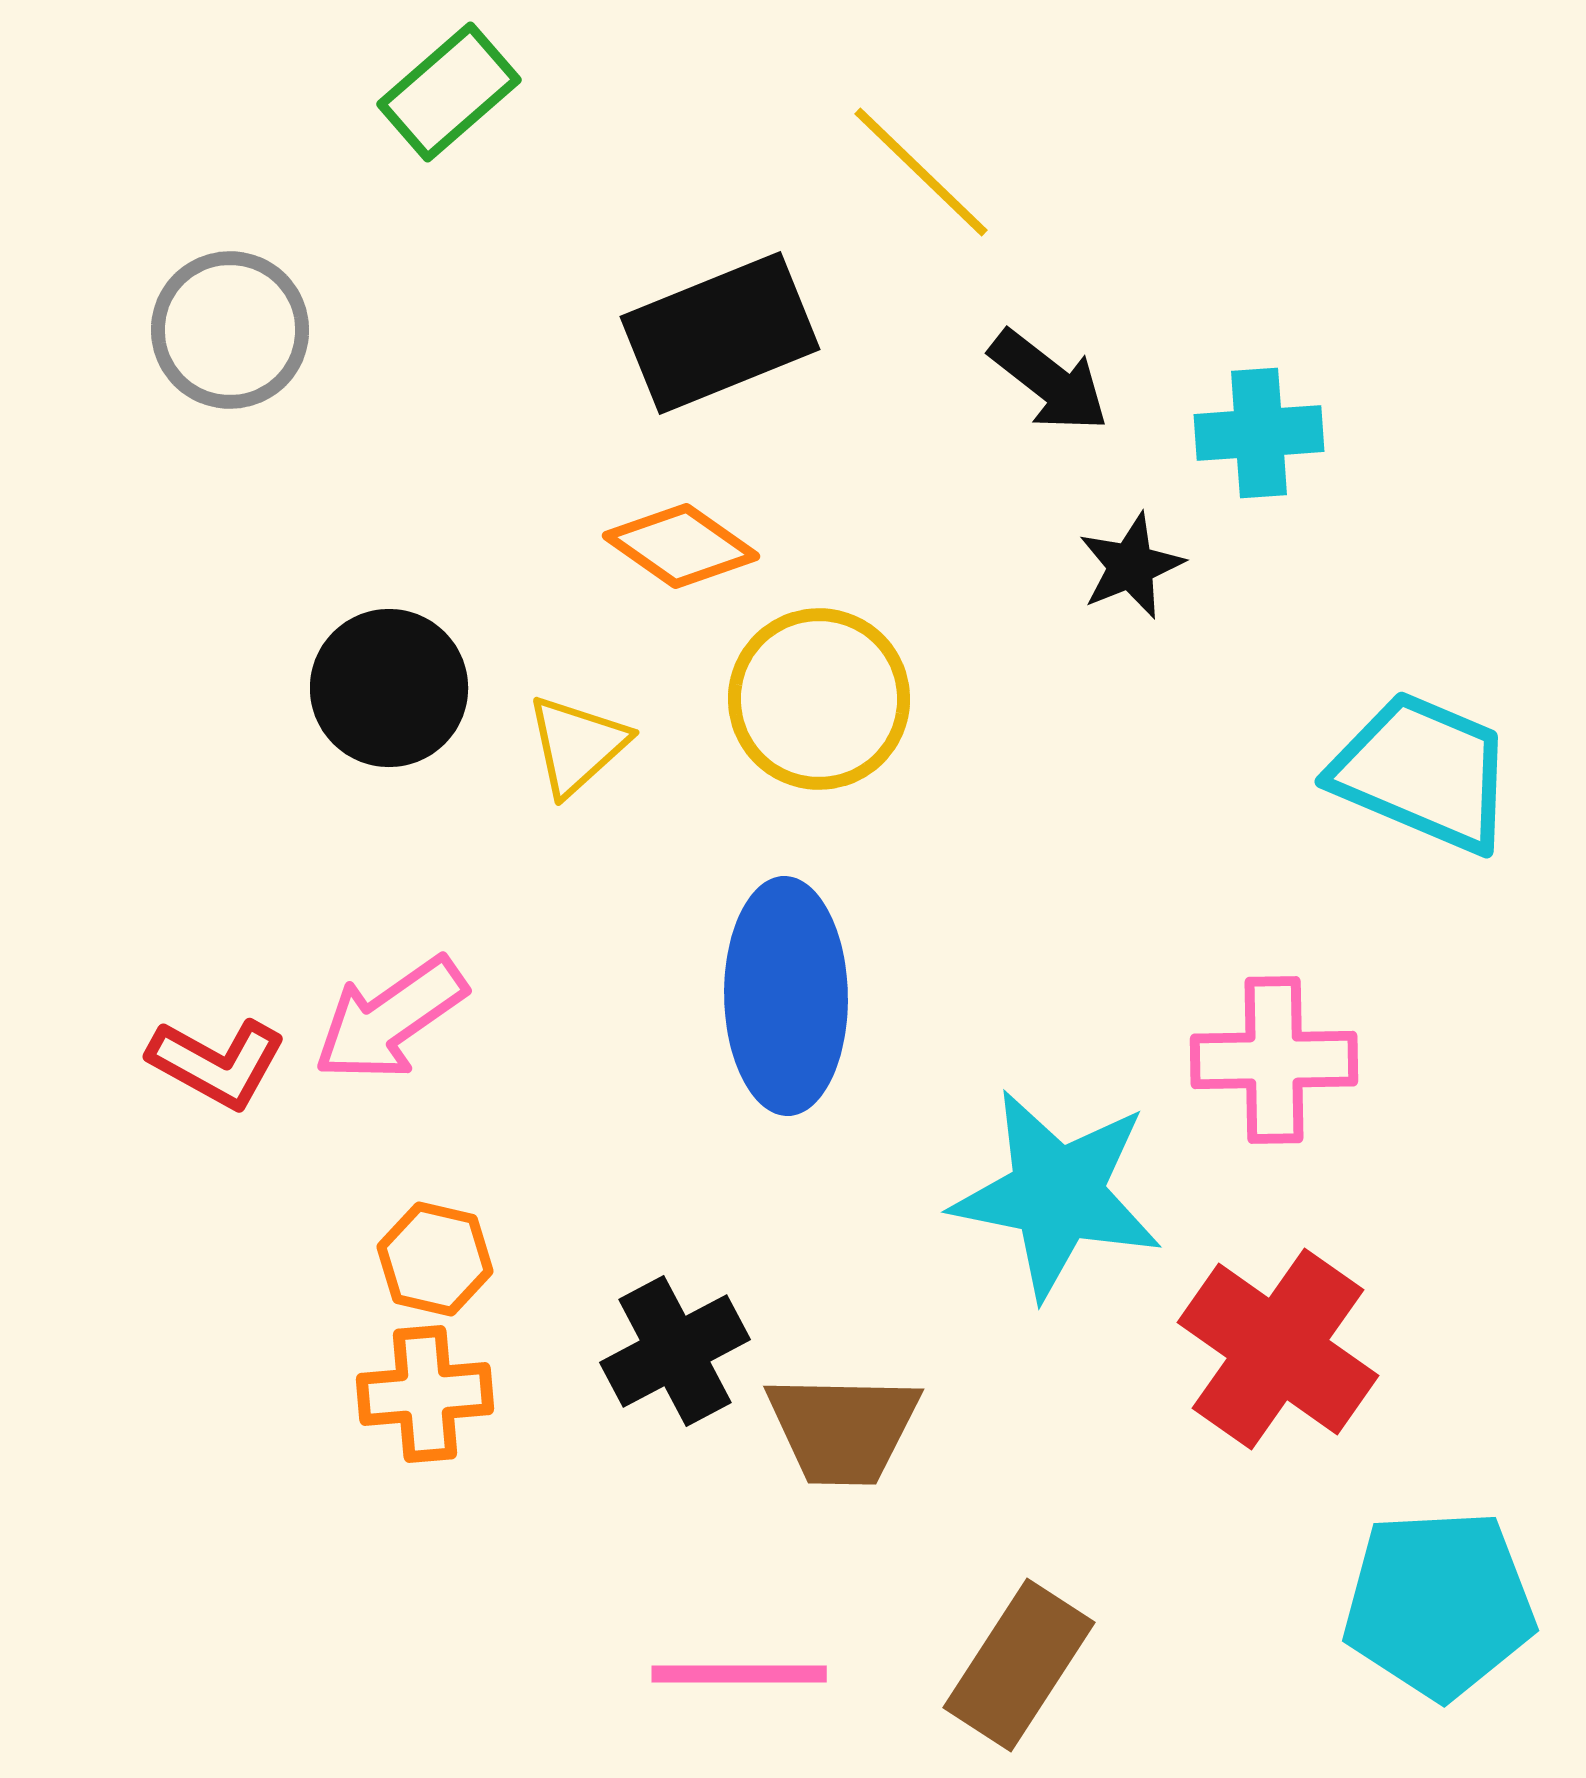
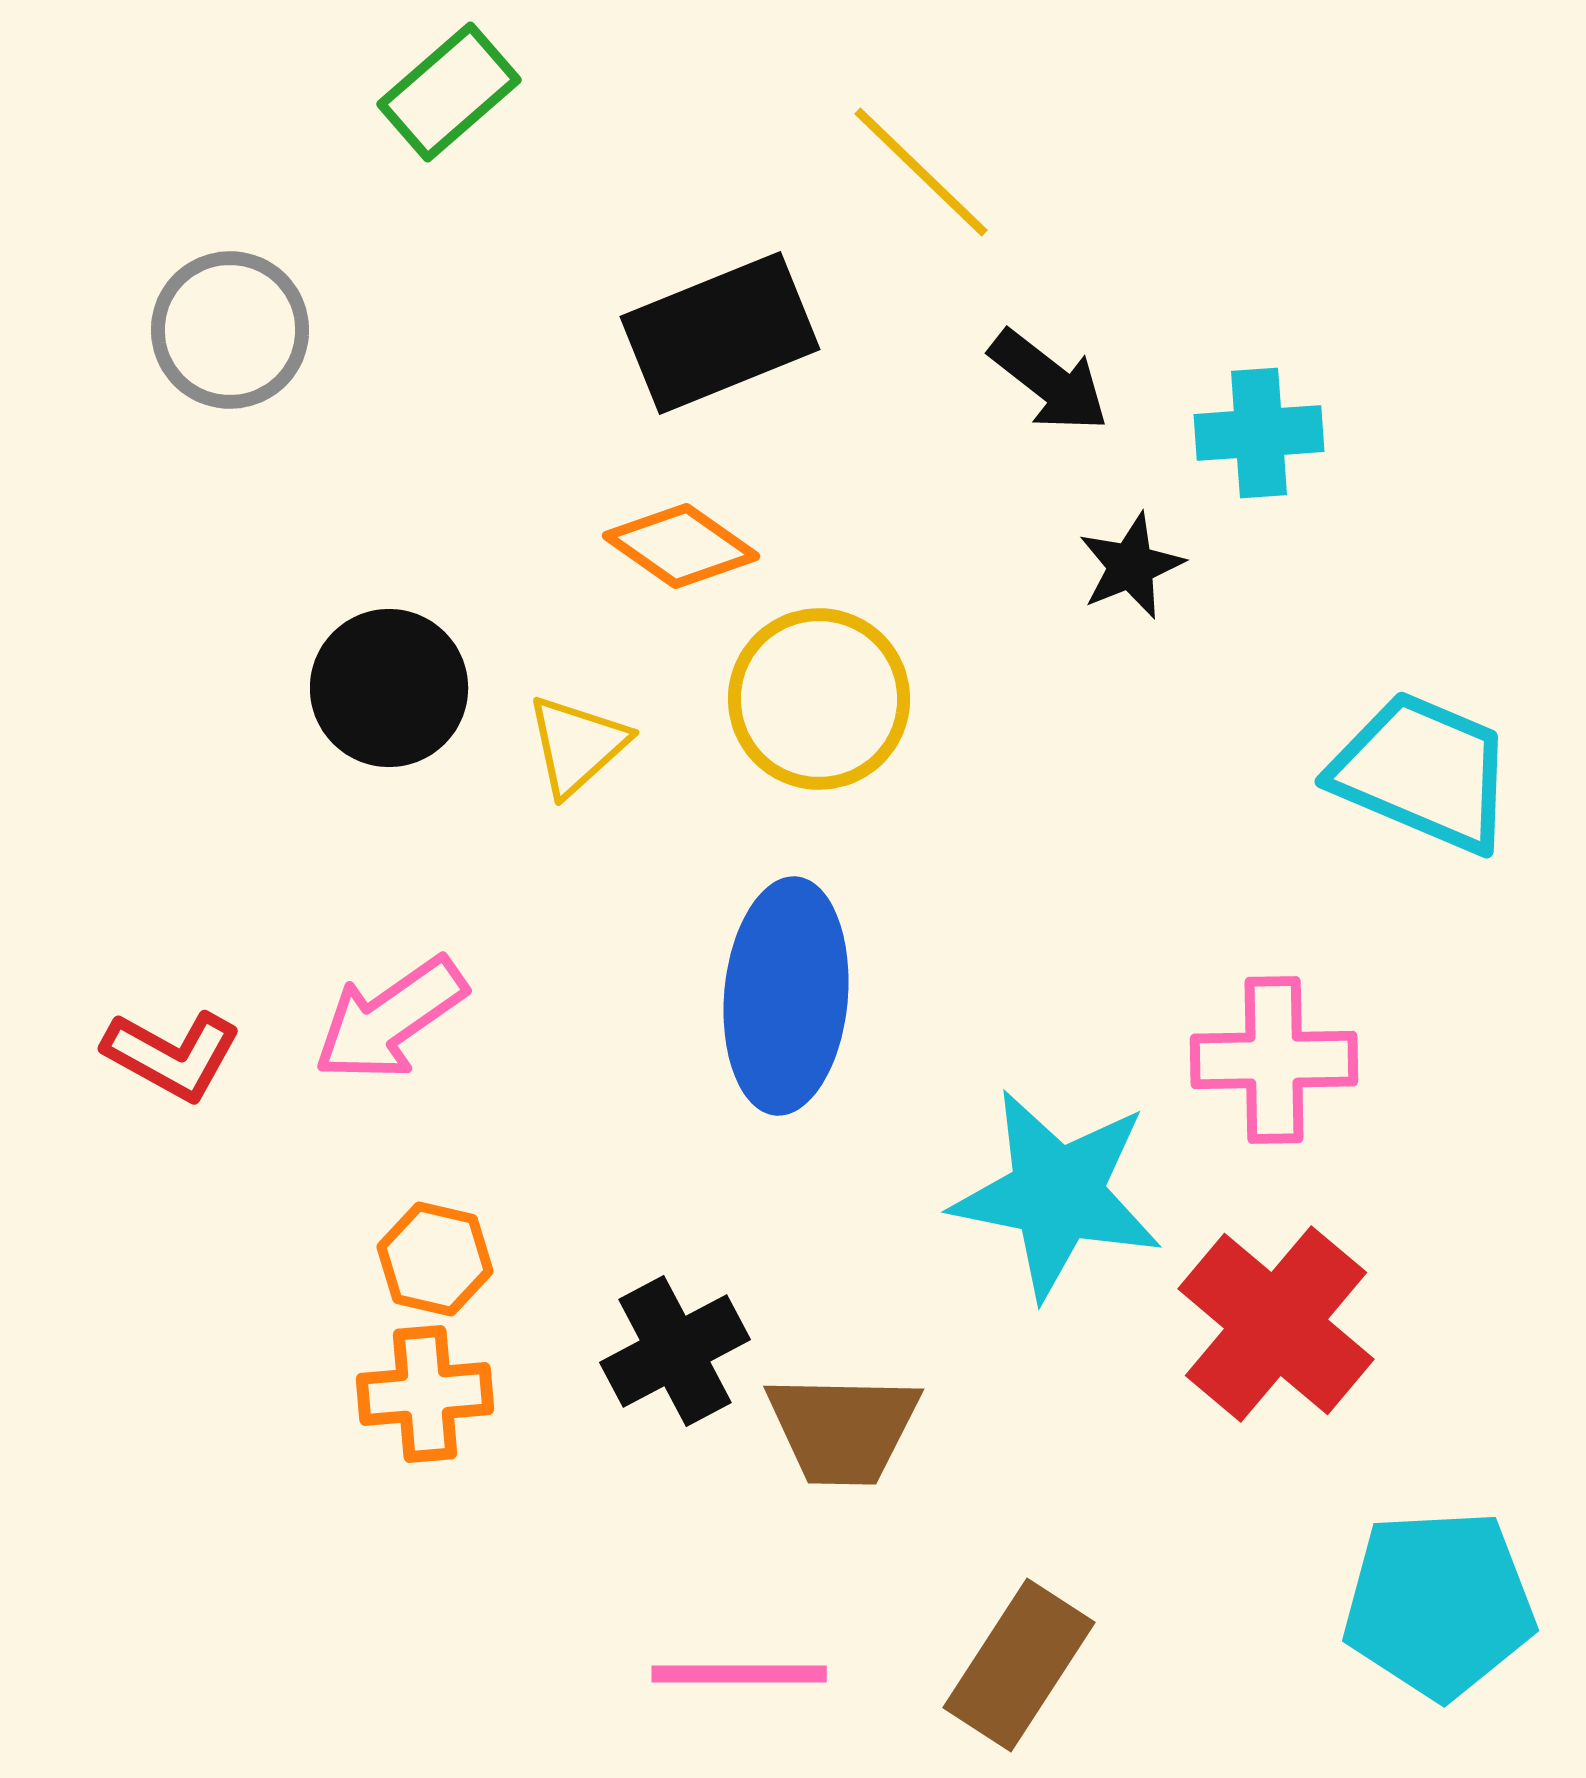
blue ellipse: rotated 6 degrees clockwise
red L-shape: moved 45 px left, 8 px up
red cross: moved 2 px left, 25 px up; rotated 5 degrees clockwise
